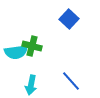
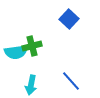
green cross: rotated 30 degrees counterclockwise
